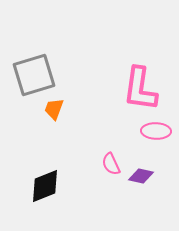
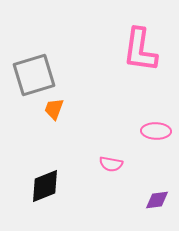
pink L-shape: moved 39 px up
pink semicircle: rotated 55 degrees counterclockwise
purple diamond: moved 16 px right, 24 px down; rotated 20 degrees counterclockwise
